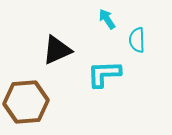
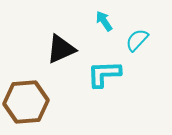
cyan arrow: moved 3 px left, 2 px down
cyan semicircle: rotated 45 degrees clockwise
black triangle: moved 4 px right, 1 px up
